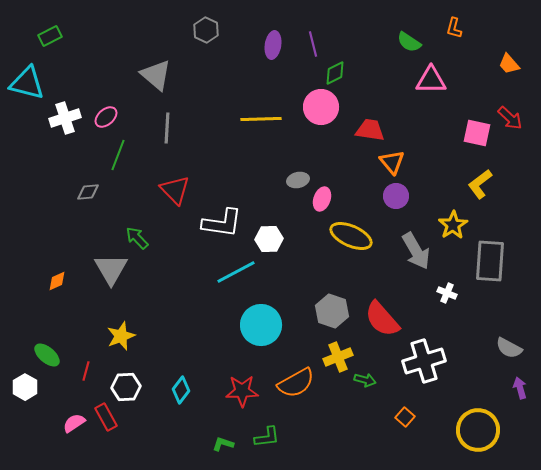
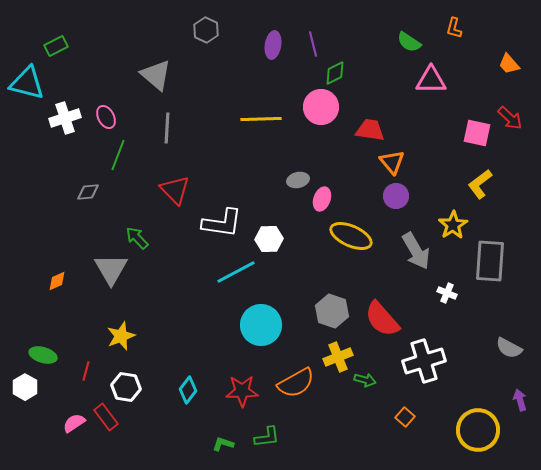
green rectangle at (50, 36): moved 6 px right, 10 px down
pink ellipse at (106, 117): rotated 75 degrees counterclockwise
green ellipse at (47, 355): moved 4 px left; rotated 24 degrees counterclockwise
white hexagon at (126, 387): rotated 12 degrees clockwise
purple arrow at (520, 388): moved 12 px down
cyan diamond at (181, 390): moved 7 px right
red rectangle at (106, 417): rotated 8 degrees counterclockwise
